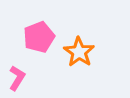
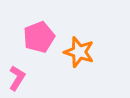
orange star: rotated 16 degrees counterclockwise
